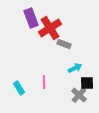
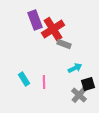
purple rectangle: moved 4 px right, 2 px down
red cross: moved 3 px right, 1 px down
black square: moved 1 px right, 1 px down; rotated 16 degrees counterclockwise
cyan rectangle: moved 5 px right, 9 px up
